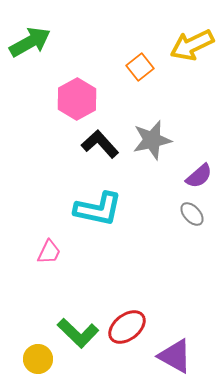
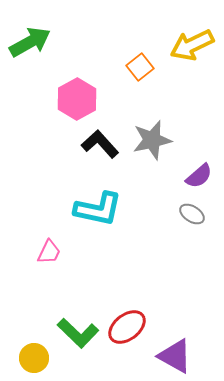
gray ellipse: rotated 15 degrees counterclockwise
yellow circle: moved 4 px left, 1 px up
